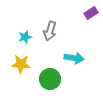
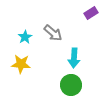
gray arrow: moved 3 px right, 2 px down; rotated 66 degrees counterclockwise
cyan star: rotated 16 degrees counterclockwise
cyan arrow: rotated 84 degrees clockwise
green circle: moved 21 px right, 6 px down
